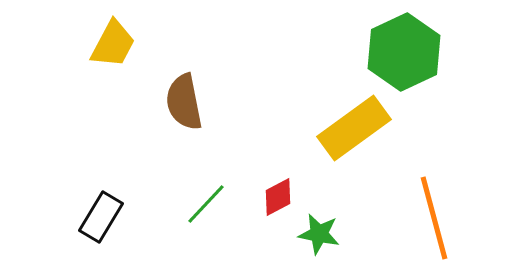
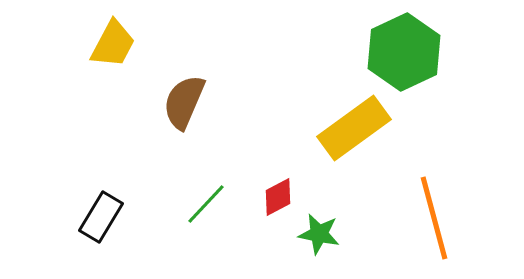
brown semicircle: rotated 34 degrees clockwise
